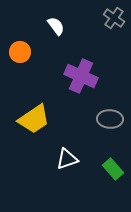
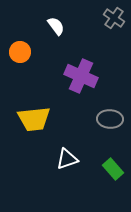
yellow trapezoid: rotated 28 degrees clockwise
